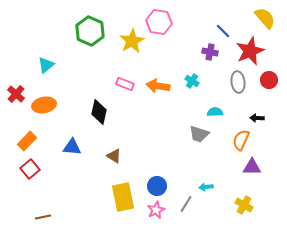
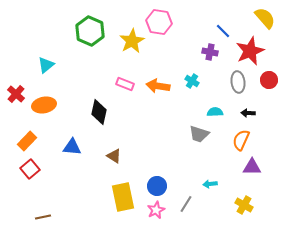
black arrow: moved 9 px left, 5 px up
cyan arrow: moved 4 px right, 3 px up
